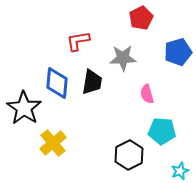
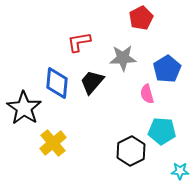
red L-shape: moved 1 px right, 1 px down
blue pentagon: moved 11 px left, 17 px down; rotated 16 degrees counterclockwise
black trapezoid: rotated 148 degrees counterclockwise
black hexagon: moved 2 px right, 4 px up
cyan star: rotated 24 degrees clockwise
